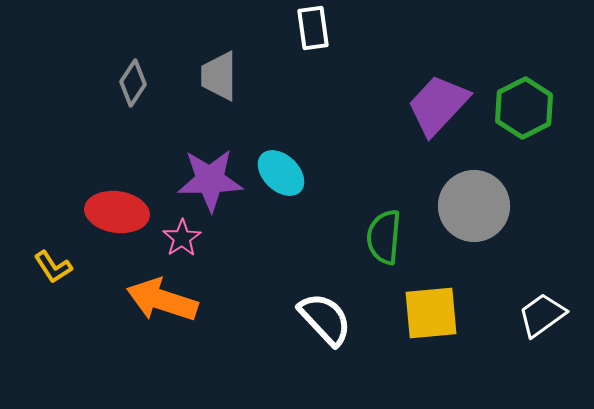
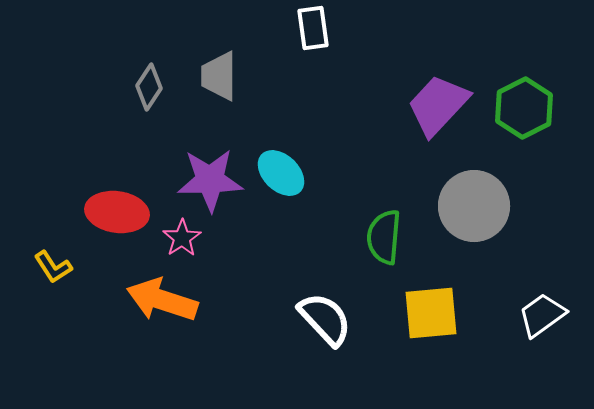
gray diamond: moved 16 px right, 4 px down
